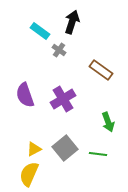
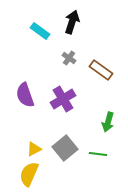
gray cross: moved 10 px right, 8 px down
green arrow: rotated 36 degrees clockwise
